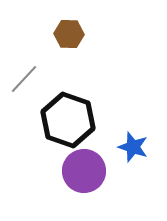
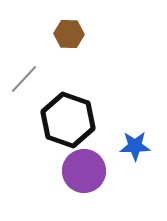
blue star: moved 2 px right, 1 px up; rotated 20 degrees counterclockwise
